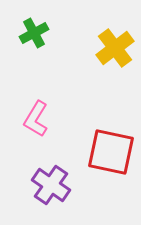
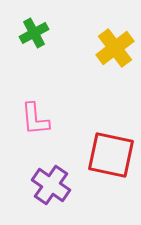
pink L-shape: moved 1 px left; rotated 36 degrees counterclockwise
red square: moved 3 px down
